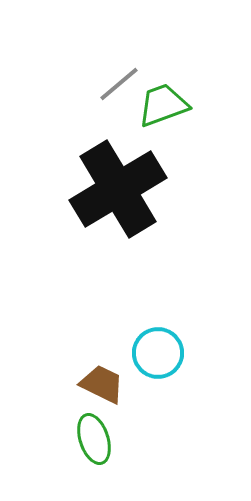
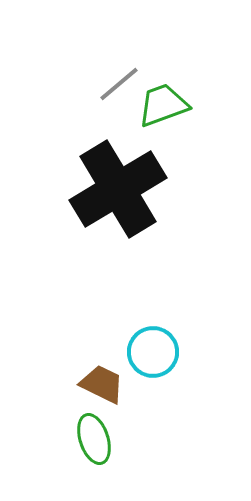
cyan circle: moved 5 px left, 1 px up
